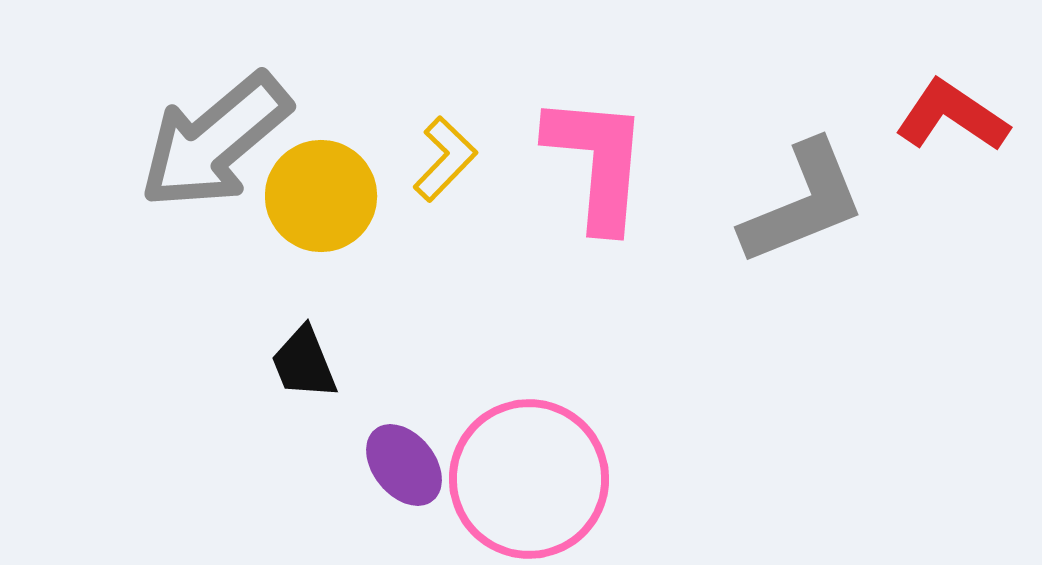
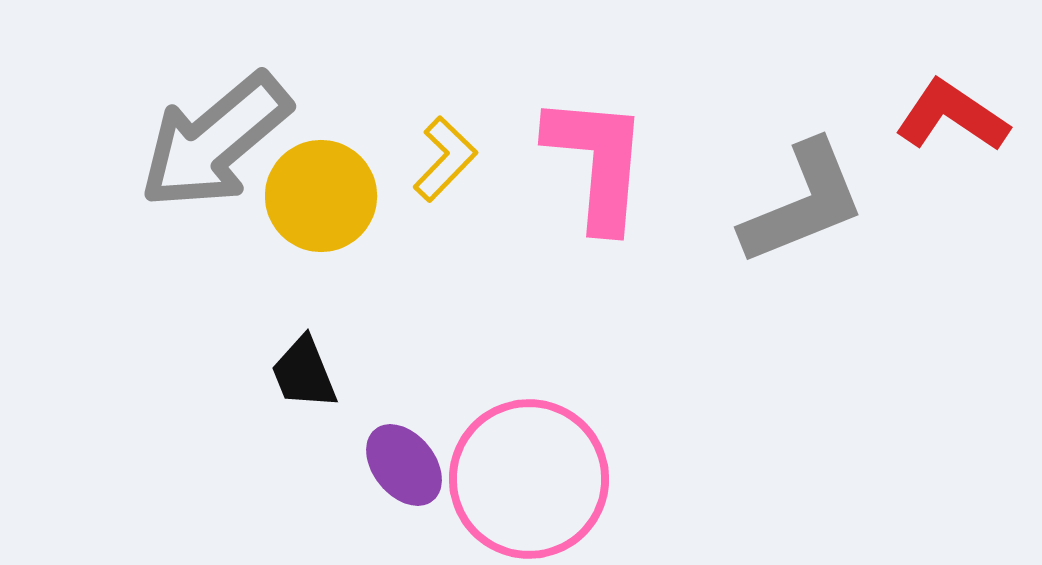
black trapezoid: moved 10 px down
